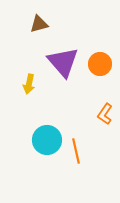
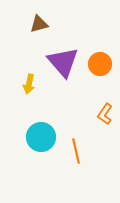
cyan circle: moved 6 px left, 3 px up
